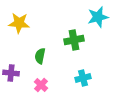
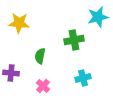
pink cross: moved 2 px right, 1 px down
